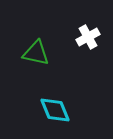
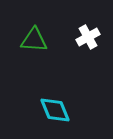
green triangle: moved 2 px left, 13 px up; rotated 8 degrees counterclockwise
